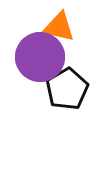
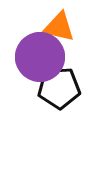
black pentagon: moved 8 px left, 1 px up; rotated 27 degrees clockwise
